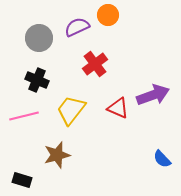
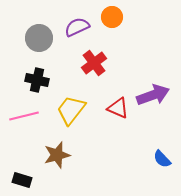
orange circle: moved 4 px right, 2 px down
red cross: moved 1 px left, 1 px up
black cross: rotated 10 degrees counterclockwise
